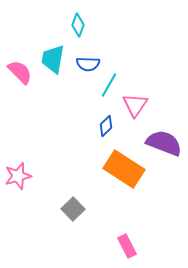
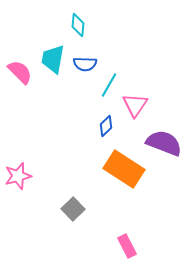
cyan diamond: rotated 15 degrees counterclockwise
blue semicircle: moved 3 px left
